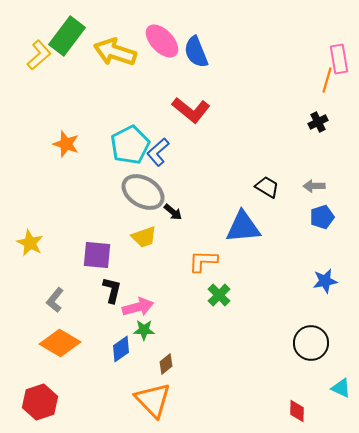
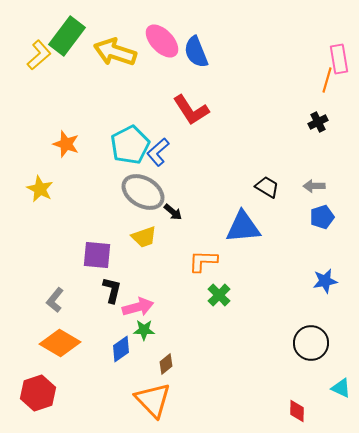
red L-shape: rotated 18 degrees clockwise
yellow star: moved 10 px right, 54 px up
red hexagon: moved 2 px left, 9 px up
